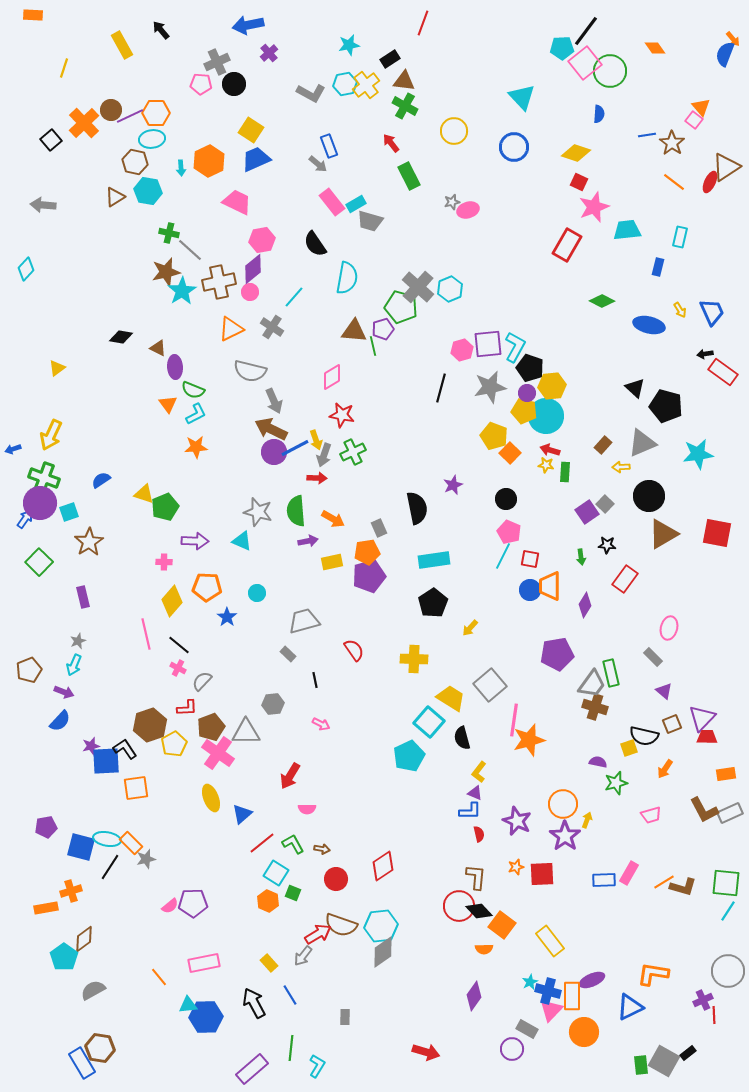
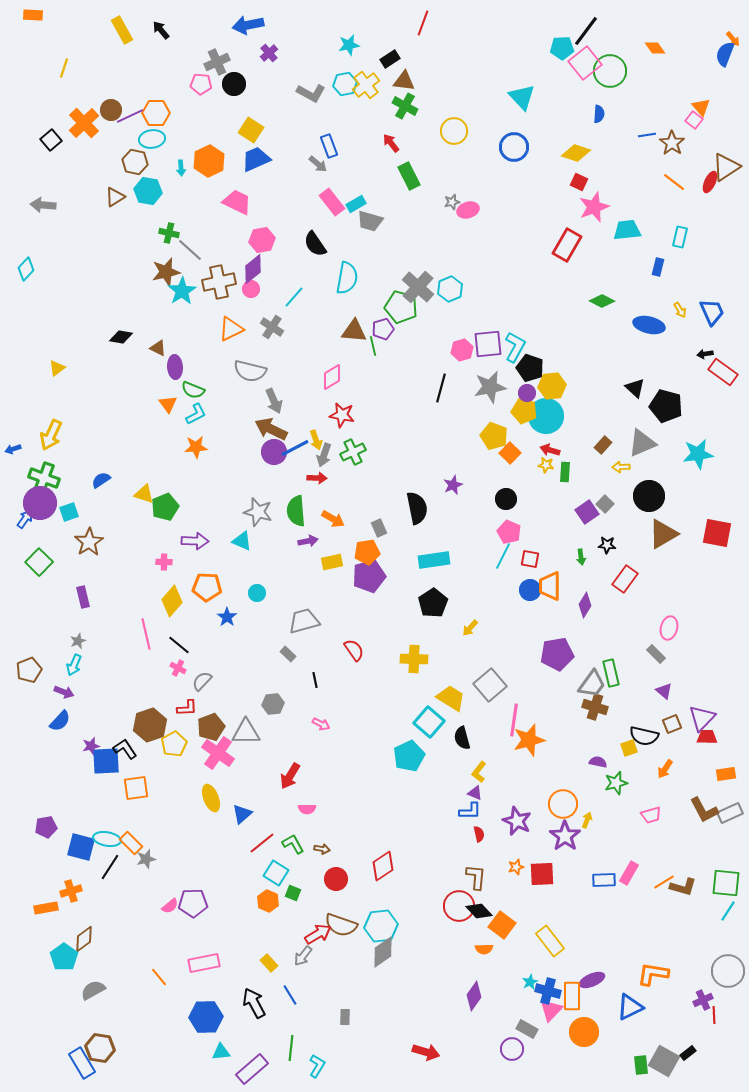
yellow rectangle at (122, 45): moved 15 px up
pink circle at (250, 292): moved 1 px right, 3 px up
gray rectangle at (653, 657): moved 3 px right, 3 px up
cyan triangle at (188, 1005): moved 33 px right, 47 px down
